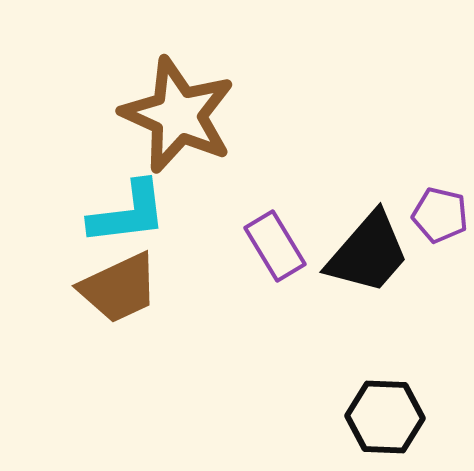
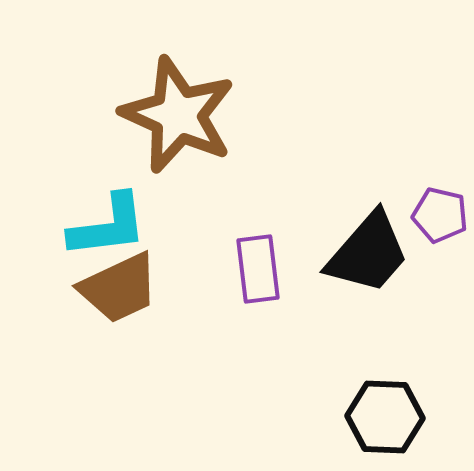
cyan L-shape: moved 20 px left, 13 px down
purple rectangle: moved 17 px left, 23 px down; rotated 24 degrees clockwise
